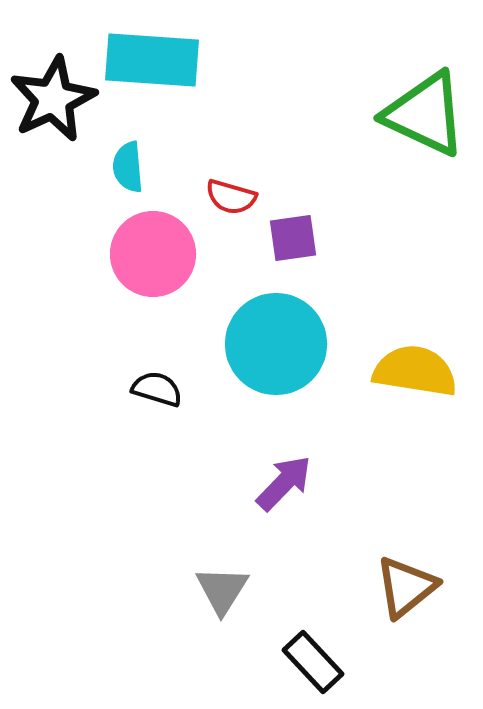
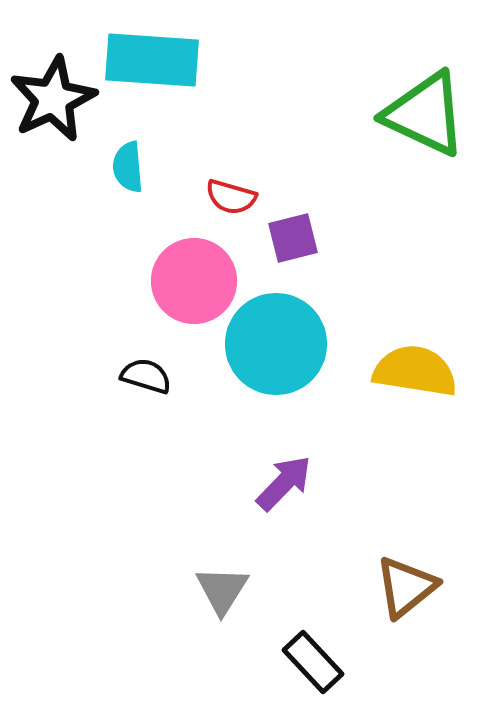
purple square: rotated 6 degrees counterclockwise
pink circle: moved 41 px right, 27 px down
black semicircle: moved 11 px left, 13 px up
